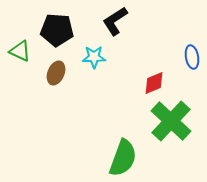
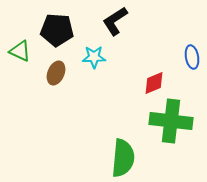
green cross: rotated 36 degrees counterclockwise
green semicircle: rotated 15 degrees counterclockwise
